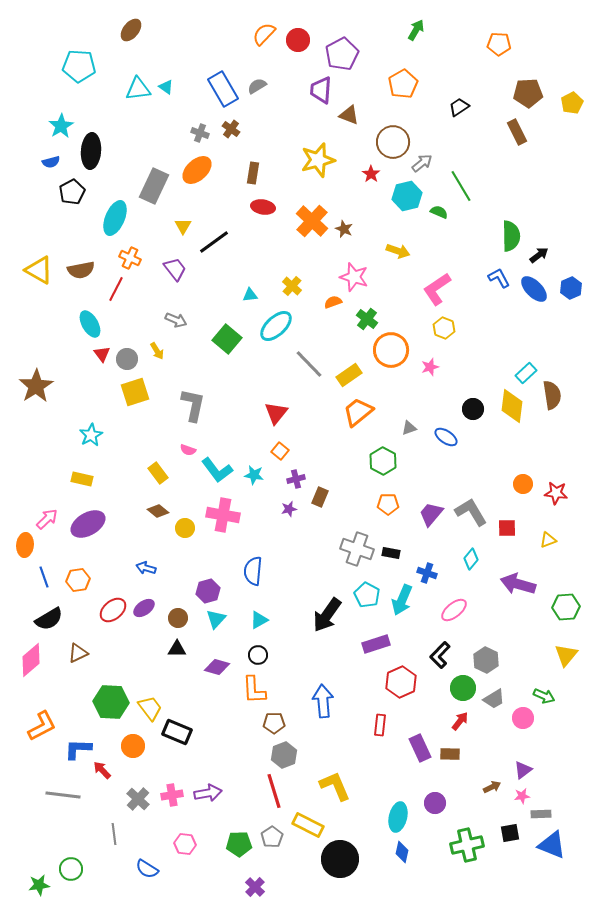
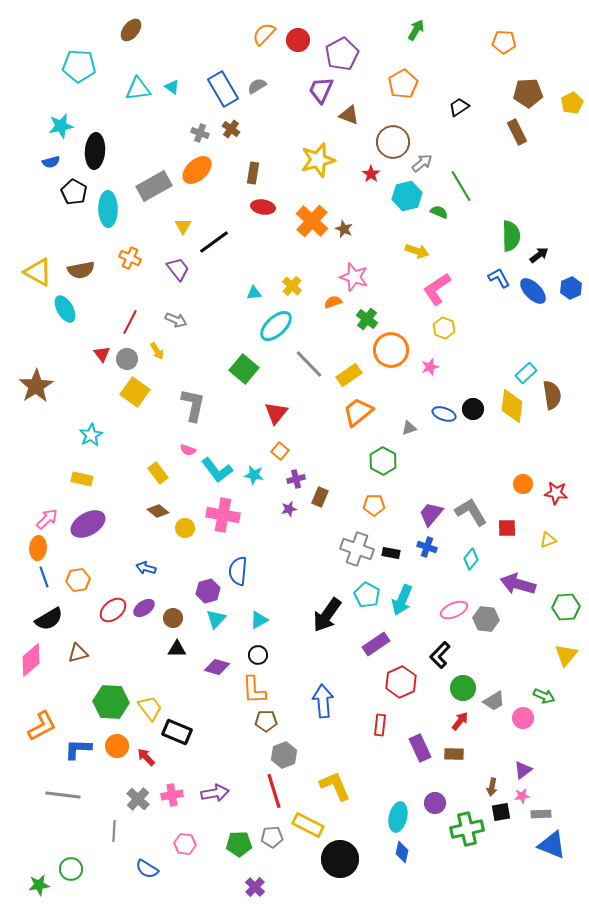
orange pentagon at (499, 44): moved 5 px right, 2 px up
cyan triangle at (166, 87): moved 6 px right
purple trapezoid at (321, 90): rotated 20 degrees clockwise
cyan star at (61, 126): rotated 20 degrees clockwise
black ellipse at (91, 151): moved 4 px right
gray rectangle at (154, 186): rotated 36 degrees clockwise
black pentagon at (72, 192): moved 2 px right; rotated 15 degrees counterclockwise
cyan ellipse at (115, 218): moved 7 px left, 9 px up; rotated 24 degrees counterclockwise
yellow arrow at (398, 251): moved 19 px right
purple trapezoid at (175, 269): moved 3 px right
yellow triangle at (39, 270): moved 1 px left, 2 px down
red line at (116, 289): moved 14 px right, 33 px down
blue ellipse at (534, 289): moved 1 px left, 2 px down
cyan triangle at (250, 295): moved 4 px right, 2 px up
cyan ellipse at (90, 324): moved 25 px left, 15 px up
green square at (227, 339): moved 17 px right, 30 px down
yellow square at (135, 392): rotated 36 degrees counterclockwise
blue ellipse at (446, 437): moved 2 px left, 23 px up; rotated 15 degrees counterclockwise
orange pentagon at (388, 504): moved 14 px left, 1 px down
orange ellipse at (25, 545): moved 13 px right, 3 px down
blue semicircle at (253, 571): moved 15 px left
blue cross at (427, 573): moved 26 px up
pink ellipse at (454, 610): rotated 16 degrees clockwise
brown circle at (178, 618): moved 5 px left
purple rectangle at (376, 644): rotated 16 degrees counterclockwise
brown triangle at (78, 653): rotated 10 degrees clockwise
gray hexagon at (486, 660): moved 41 px up; rotated 20 degrees counterclockwise
gray trapezoid at (494, 699): moved 2 px down
brown pentagon at (274, 723): moved 8 px left, 2 px up
orange circle at (133, 746): moved 16 px left
brown rectangle at (450, 754): moved 4 px right
red arrow at (102, 770): moved 44 px right, 13 px up
brown arrow at (492, 787): rotated 126 degrees clockwise
purple arrow at (208, 793): moved 7 px right
black square at (510, 833): moved 9 px left, 21 px up
gray line at (114, 834): moved 3 px up; rotated 10 degrees clockwise
gray pentagon at (272, 837): rotated 30 degrees clockwise
green cross at (467, 845): moved 16 px up
